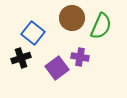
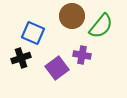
brown circle: moved 2 px up
green semicircle: rotated 16 degrees clockwise
blue square: rotated 15 degrees counterclockwise
purple cross: moved 2 px right, 2 px up
